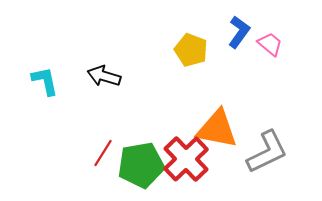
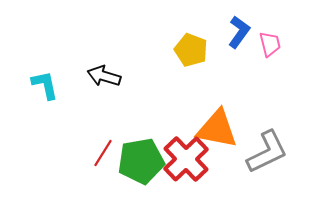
pink trapezoid: rotated 36 degrees clockwise
cyan L-shape: moved 4 px down
green pentagon: moved 4 px up
